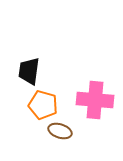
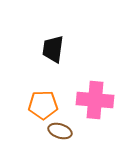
black trapezoid: moved 24 px right, 22 px up
orange pentagon: rotated 16 degrees counterclockwise
